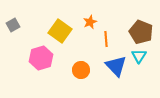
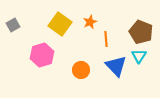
yellow square: moved 7 px up
pink hexagon: moved 1 px right, 3 px up
